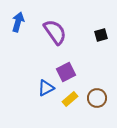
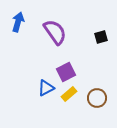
black square: moved 2 px down
yellow rectangle: moved 1 px left, 5 px up
